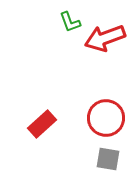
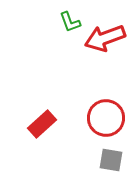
gray square: moved 3 px right, 1 px down
